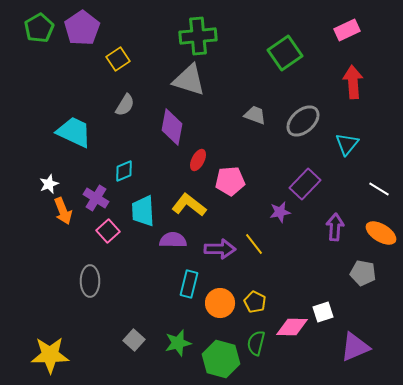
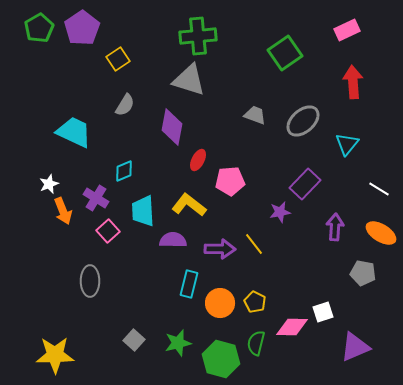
yellow star at (50, 355): moved 5 px right
